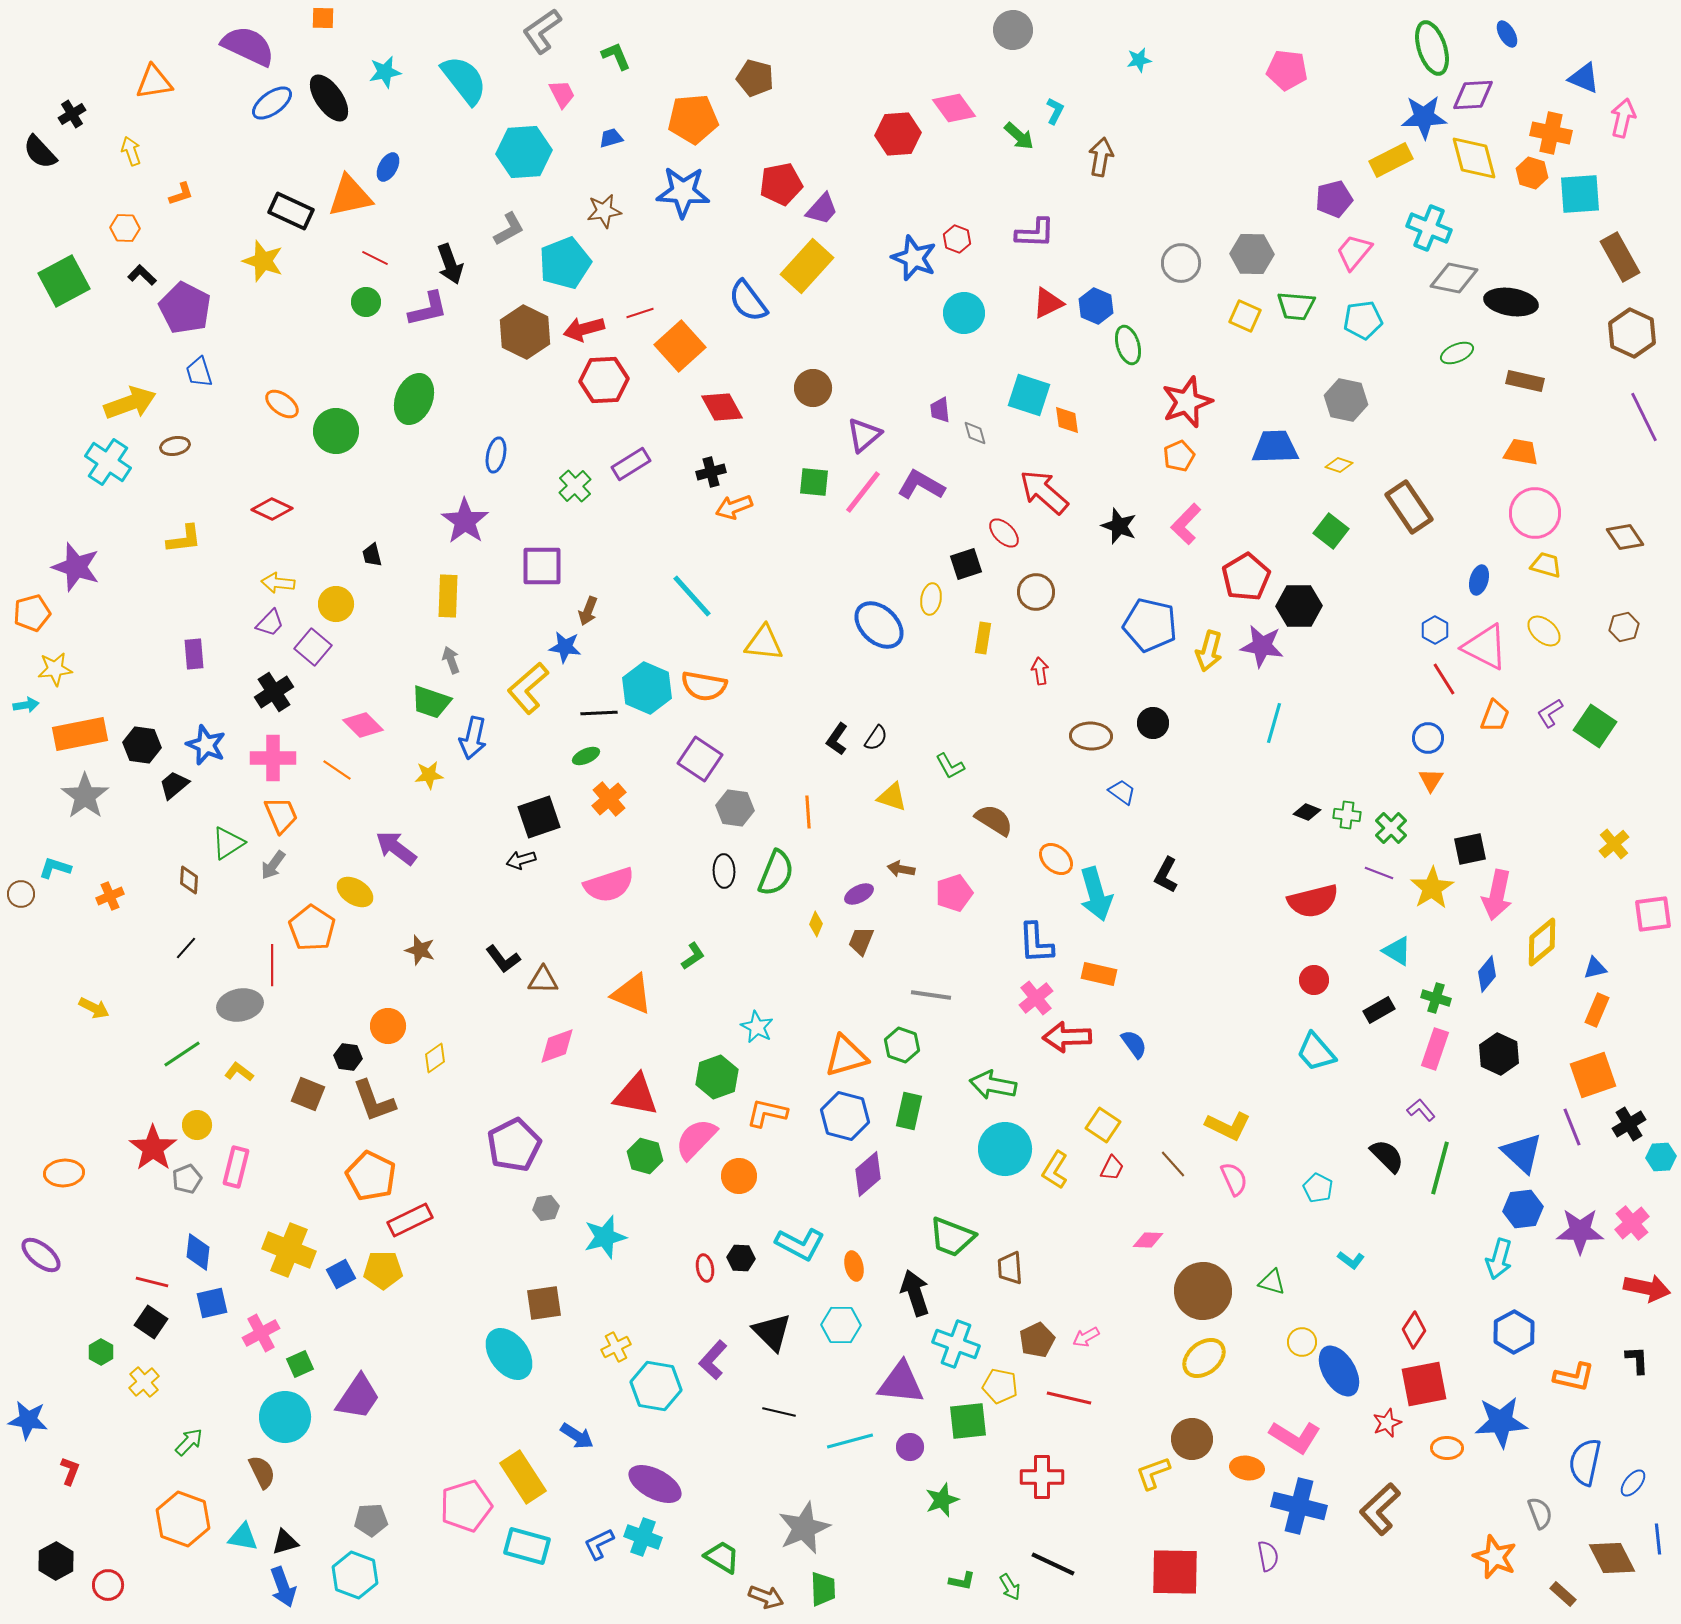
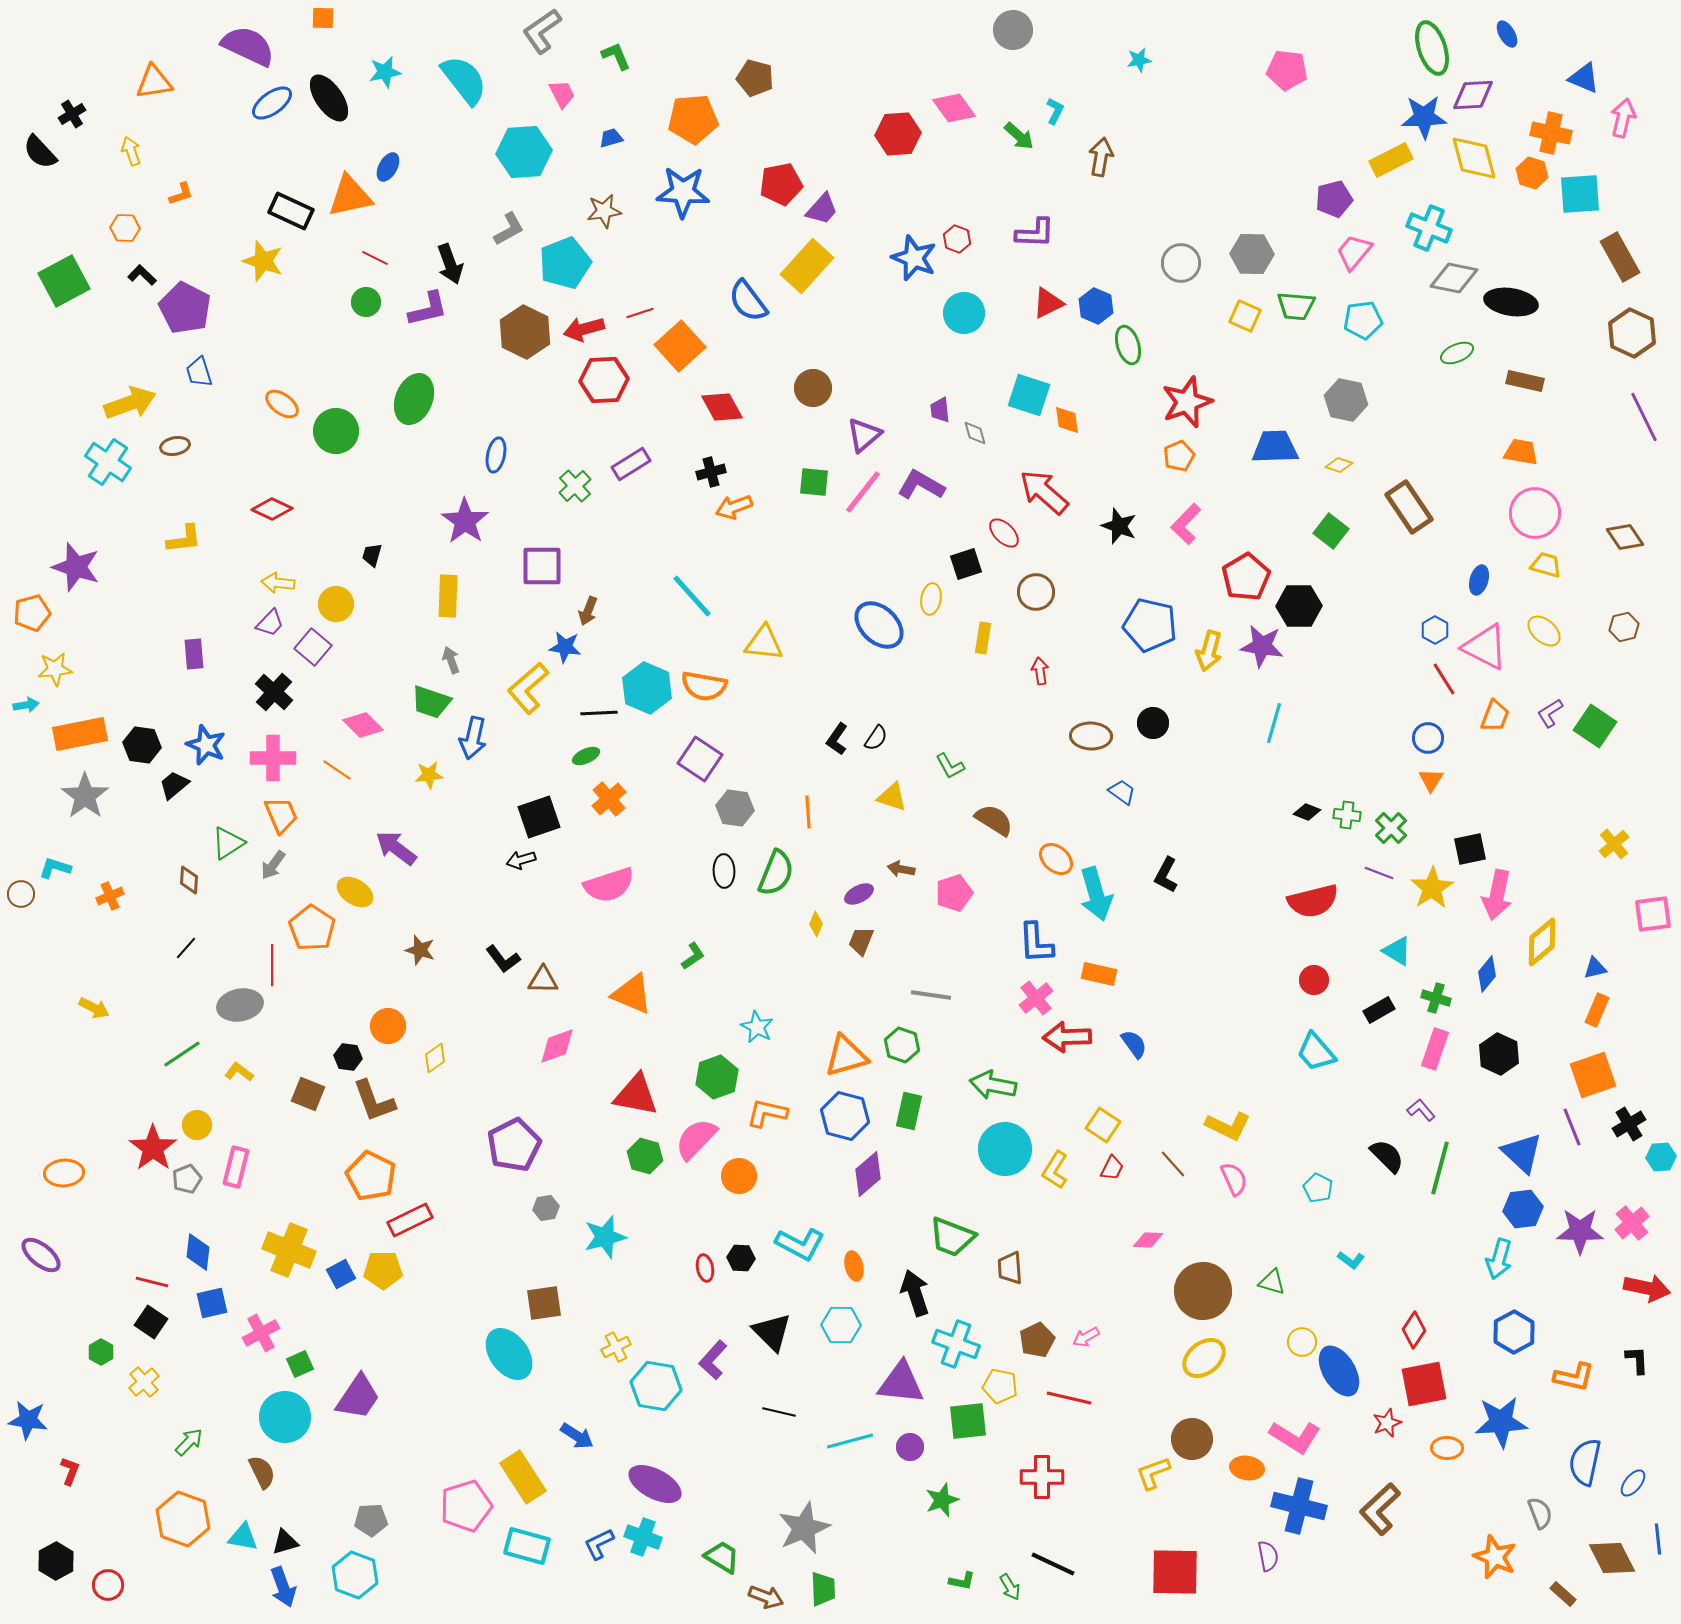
black trapezoid at (372, 555): rotated 30 degrees clockwise
black cross at (274, 692): rotated 15 degrees counterclockwise
